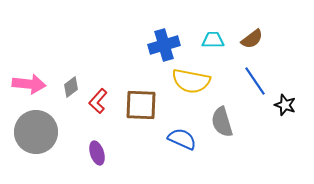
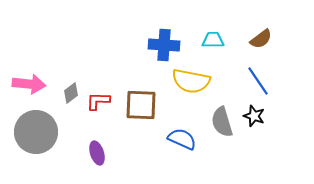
brown semicircle: moved 9 px right
blue cross: rotated 20 degrees clockwise
blue line: moved 3 px right
gray diamond: moved 6 px down
red L-shape: rotated 50 degrees clockwise
black star: moved 31 px left, 11 px down
